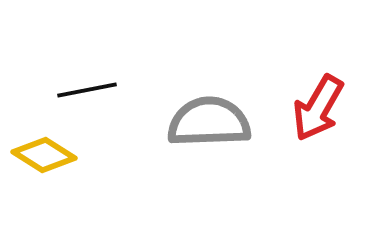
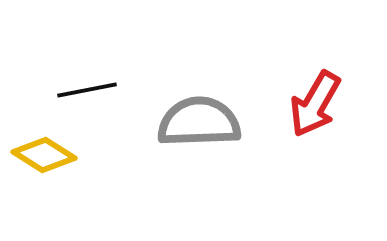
red arrow: moved 3 px left, 4 px up
gray semicircle: moved 10 px left
